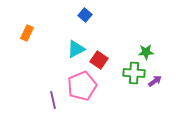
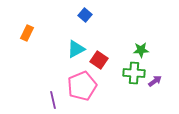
green star: moved 5 px left, 2 px up
